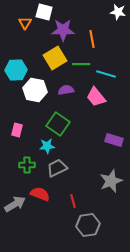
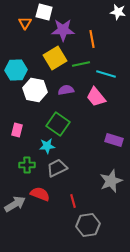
green line: rotated 12 degrees counterclockwise
